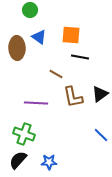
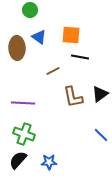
brown line: moved 3 px left, 3 px up; rotated 56 degrees counterclockwise
purple line: moved 13 px left
